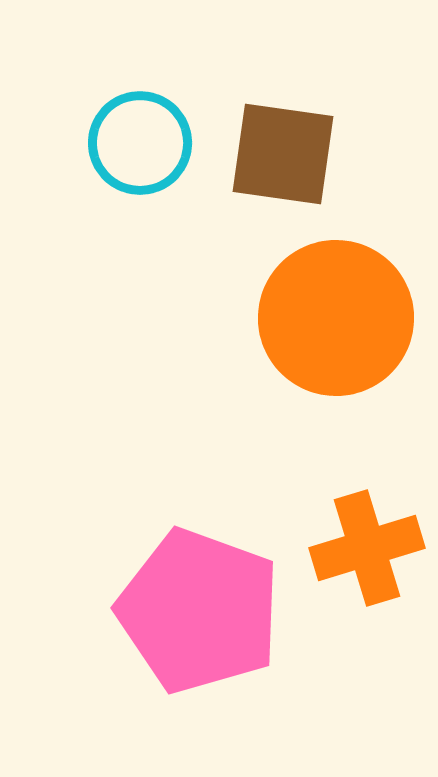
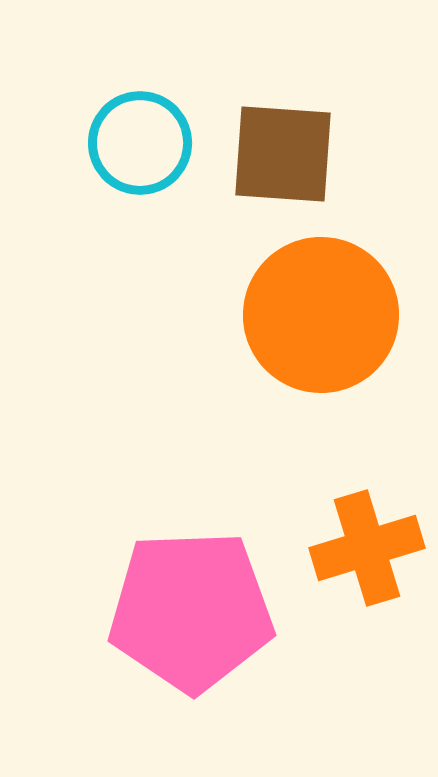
brown square: rotated 4 degrees counterclockwise
orange circle: moved 15 px left, 3 px up
pink pentagon: moved 8 px left; rotated 22 degrees counterclockwise
